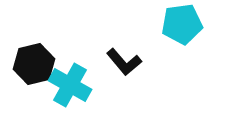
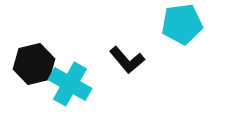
black L-shape: moved 3 px right, 2 px up
cyan cross: moved 1 px up
